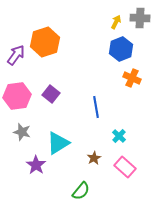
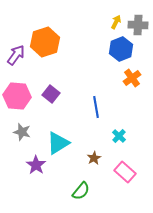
gray cross: moved 2 px left, 7 px down
orange cross: rotated 30 degrees clockwise
pink hexagon: rotated 12 degrees clockwise
pink rectangle: moved 5 px down
